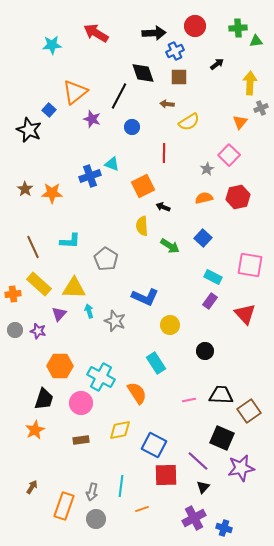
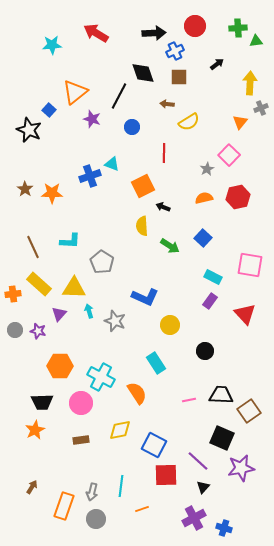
gray pentagon at (106, 259): moved 4 px left, 3 px down
black trapezoid at (44, 399): moved 2 px left, 3 px down; rotated 70 degrees clockwise
